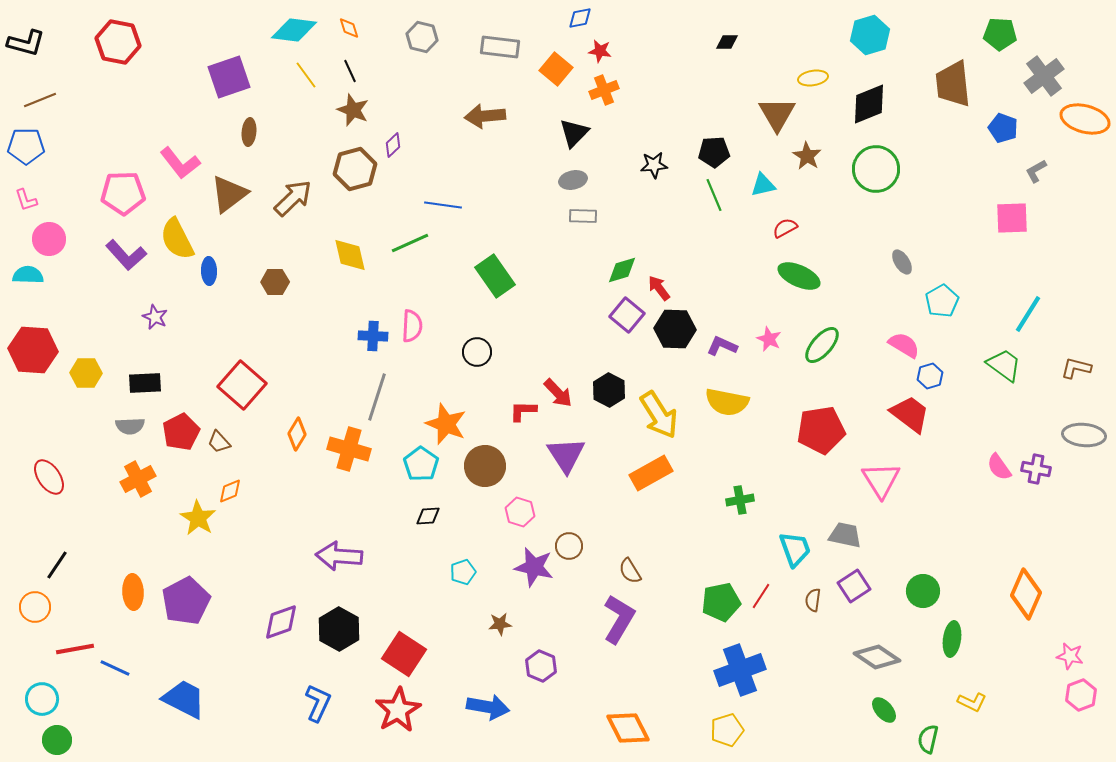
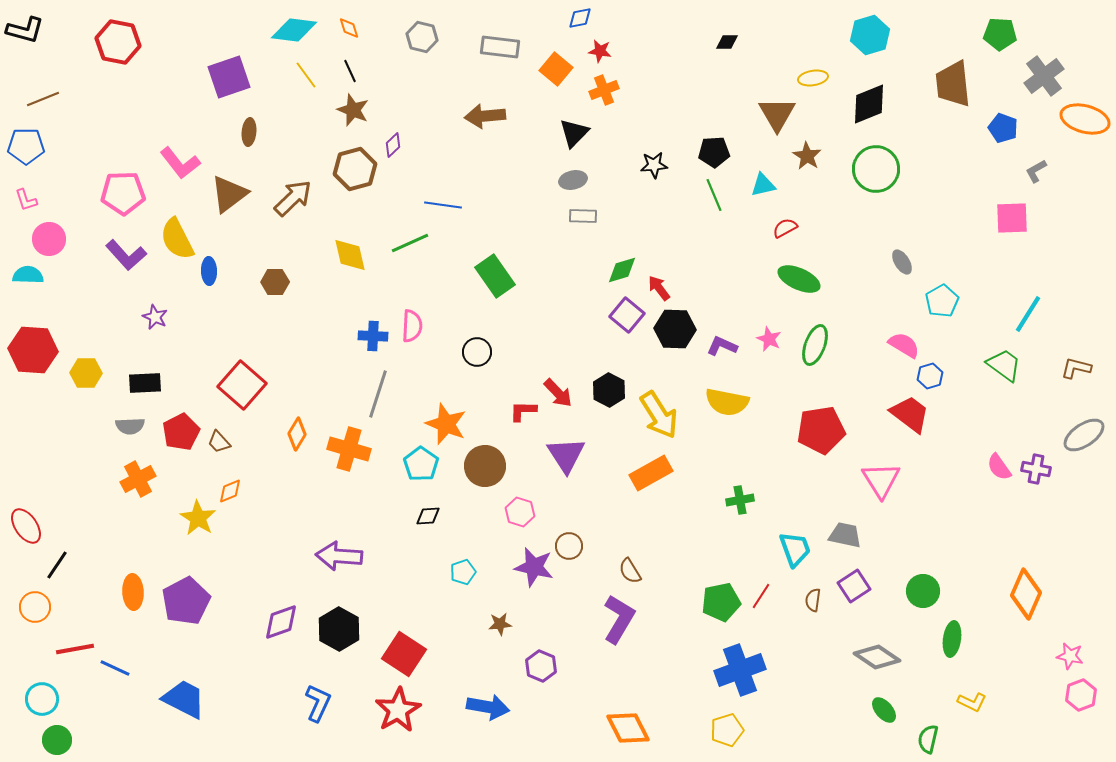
black L-shape at (26, 43): moved 1 px left, 13 px up
brown line at (40, 100): moved 3 px right, 1 px up
green ellipse at (799, 276): moved 3 px down
green ellipse at (822, 345): moved 7 px left; rotated 21 degrees counterclockwise
gray line at (377, 397): moved 1 px right, 3 px up
gray ellipse at (1084, 435): rotated 39 degrees counterclockwise
red ellipse at (49, 477): moved 23 px left, 49 px down
